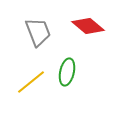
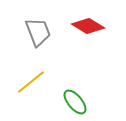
red diamond: rotated 8 degrees counterclockwise
green ellipse: moved 8 px right, 30 px down; rotated 52 degrees counterclockwise
